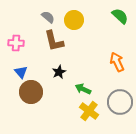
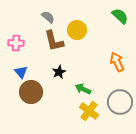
yellow circle: moved 3 px right, 10 px down
